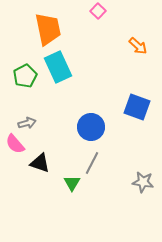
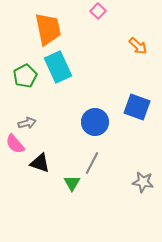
blue circle: moved 4 px right, 5 px up
